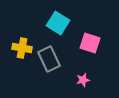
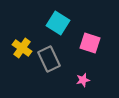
yellow cross: rotated 24 degrees clockwise
